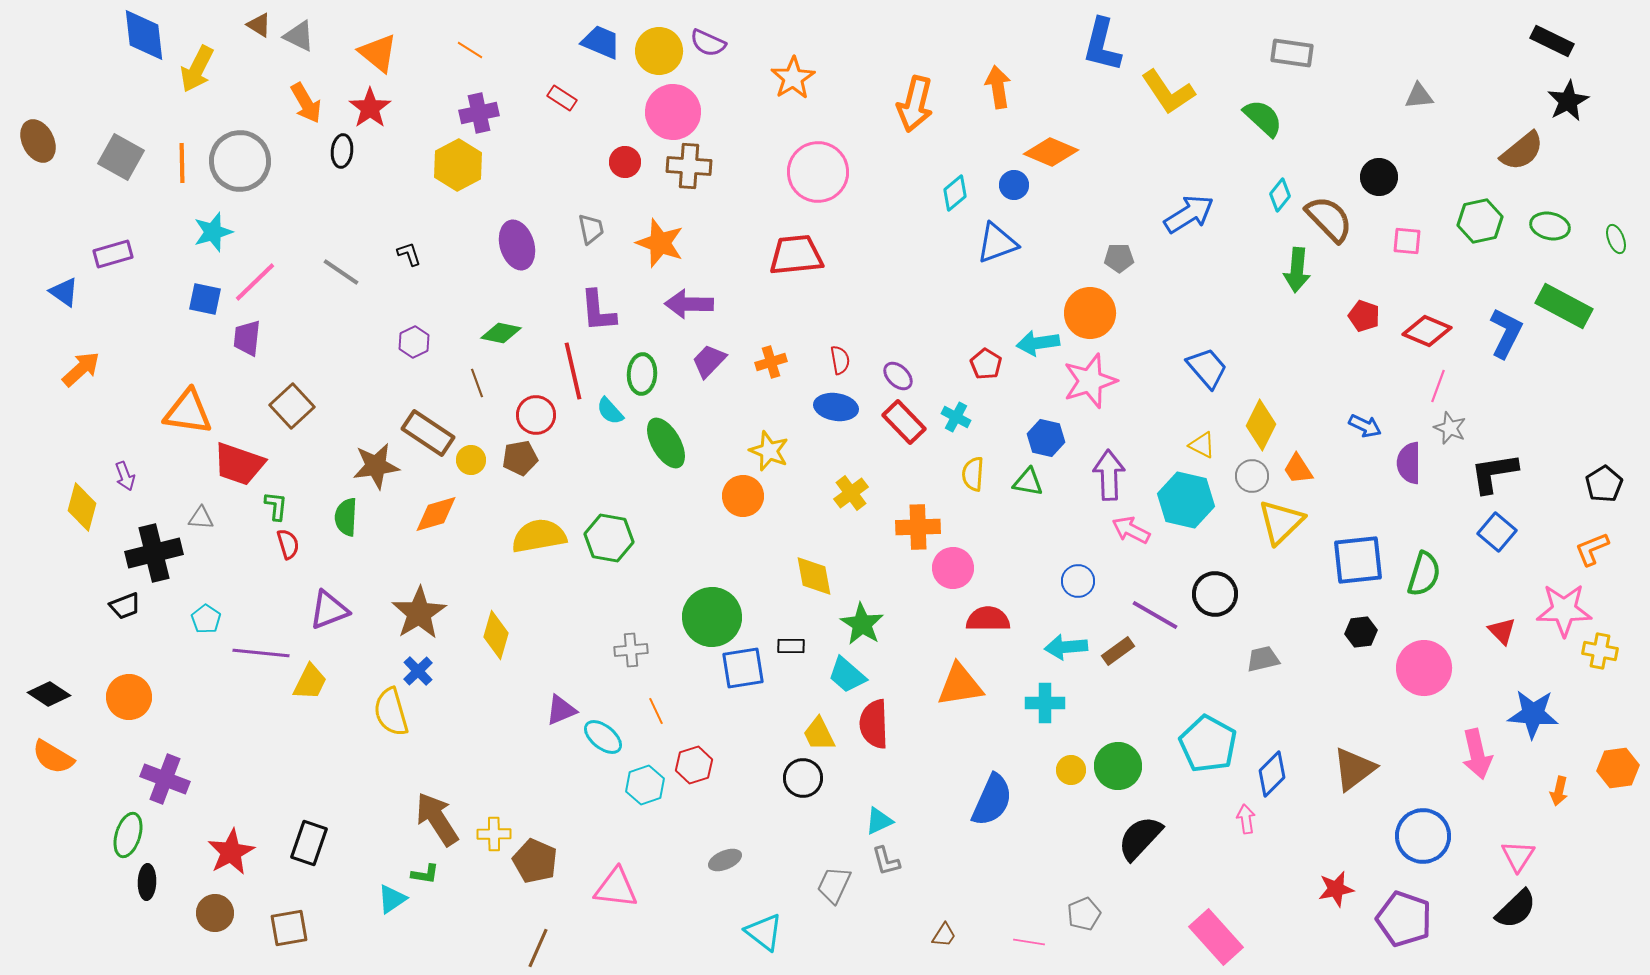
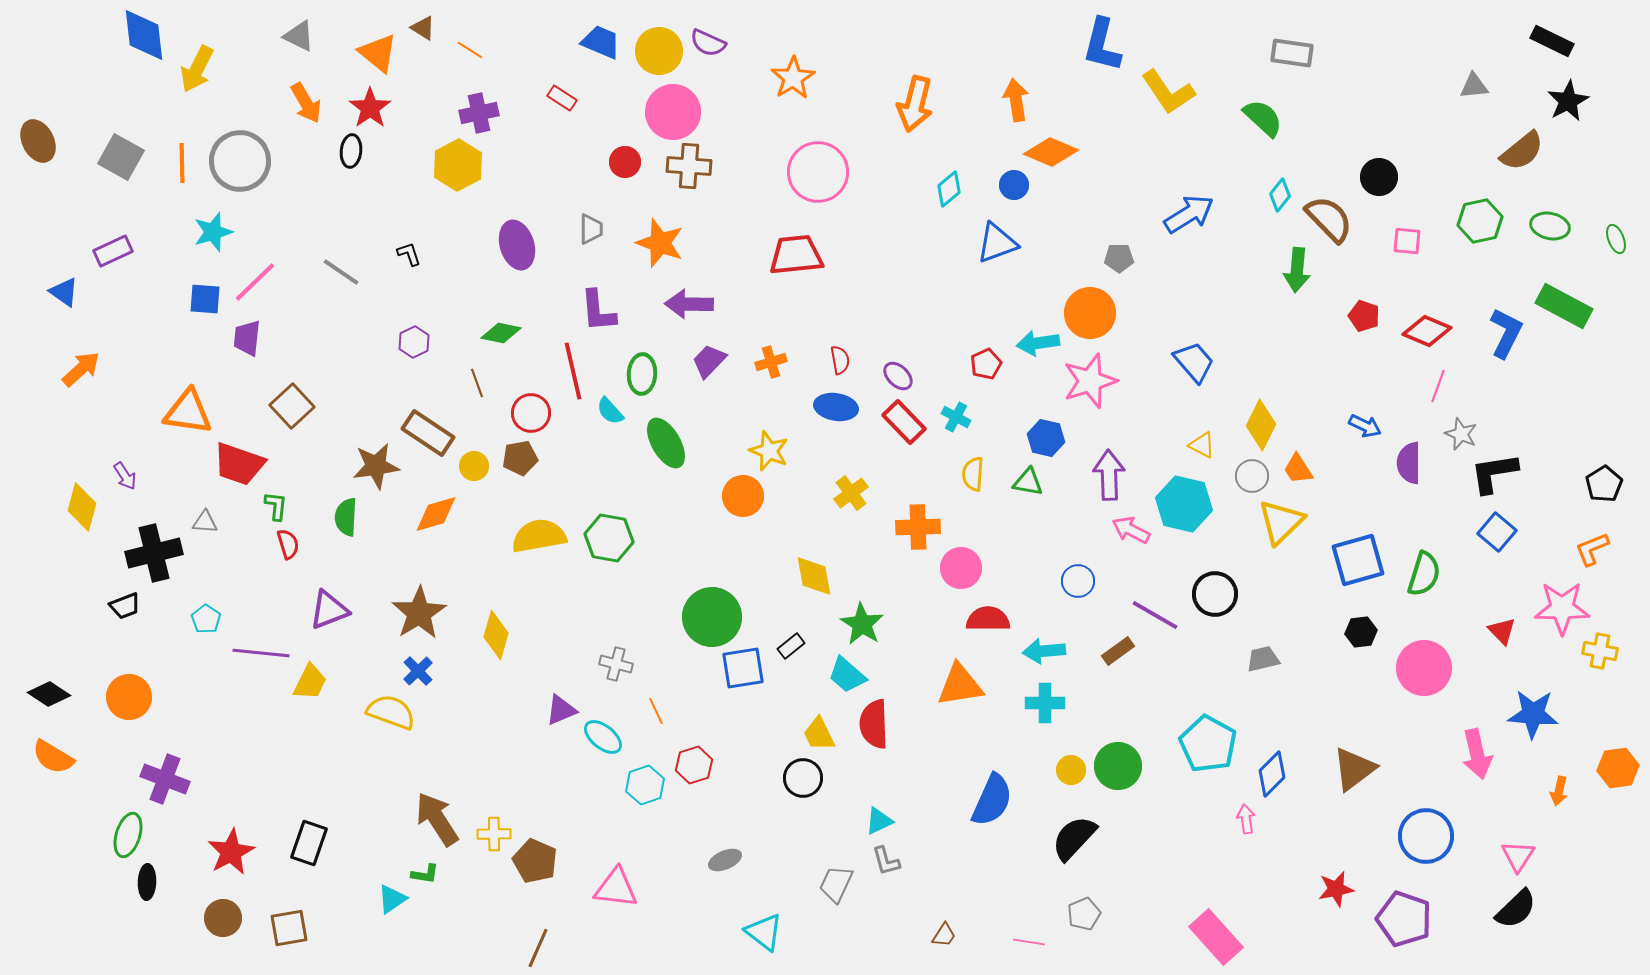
brown triangle at (259, 25): moved 164 px right, 3 px down
orange arrow at (998, 87): moved 18 px right, 13 px down
gray triangle at (1419, 96): moved 55 px right, 10 px up
black ellipse at (342, 151): moved 9 px right
cyan diamond at (955, 193): moved 6 px left, 4 px up
gray trapezoid at (591, 229): rotated 12 degrees clockwise
purple rectangle at (113, 254): moved 3 px up; rotated 9 degrees counterclockwise
blue square at (205, 299): rotated 8 degrees counterclockwise
red pentagon at (986, 364): rotated 16 degrees clockwise
blue trapezoid at (1207, 368): moved 13 px left, 6 px up
red circle at (536, 415): moved 5 px left, 2 px up
gray star at (1450, 428): moved 11 px right, 6 px down
yellow circle at (471, 460): moved 3 px right, 6 px down
purple arrow at (125, 476): rotated 12 degrees counterclockwise
cyan hexagon at (1186, 500): moved 2 px left, 4 px down
gray triangle at (201, 518): moved 4 px right, 4 px down
blue square at (1358, 560): rotated 10 degrees counterclockwise
pink circle at (953, 568): moved 8 px right
pink star at (1564, 610): moved 2 px left, 2 px up
black rectangle at (791, 646): rotated 40 degrees counterclockwise
cyan arrow at (1066, 647): moved 22 px left, 4 px down
gray cross at (631, 650): moved 15 px left, 14 px down; rotated 20 degrees clockwise
yellow semicircle at (391, 712): rotated 126 degrees clockwise
blue circle at (1423, 836): moved 3 px right
black semicircle at (1140, 838): moved 66 px left
gray trapezoid at (834, 885): moved 2 px right, 1 px up
brown circle at (215, 913): moved 8 px right, 5 px down
